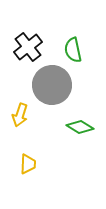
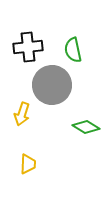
black cross: rotated 32 degrees clockwise
yellow arrow: moved 2 px right, 1 px up
green diamond: moved 6 px right
